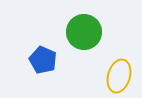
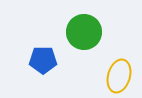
blue pentagon: rotated 24 degrees counterclockwise
